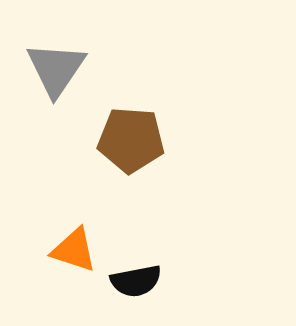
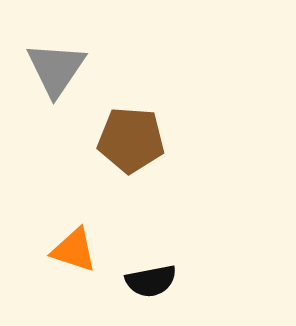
black semicircle: moved 15 px right
